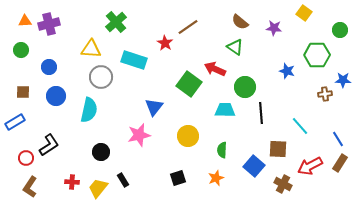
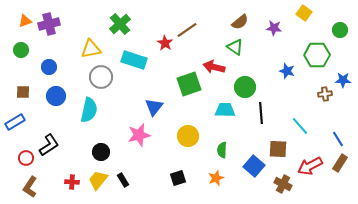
orange triangle at (25, 21): rotated 16 degrees counterclockwise
green cross at (116, 22): moved 4 px right, 2 px down
brown semicircle at (240, 22): rotated 78 degrees counterclockwise
brown line at (188, 27): moved 1 px left, 3 px down
yellow triangle at (91, 49): rotated 15 degrees counterclockwise
red arrow at (215, 69): moved 1 px left, 2 px up; rotated 10 degrees counterclockwise
green square at (189, 84): rotated 35 degrees clockwise
yellow trapezoid at (98, 188): moved 8 px up
